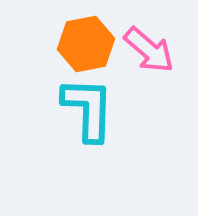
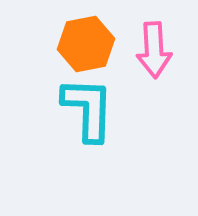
pink arrow: moved 5 px right; rotated 46 degrees clockwise
